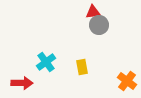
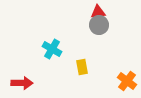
red triangle: moved 5 px right
cyan cross: moved 6 px right, 13 px up; rotated 24 degrees counterclockwise
